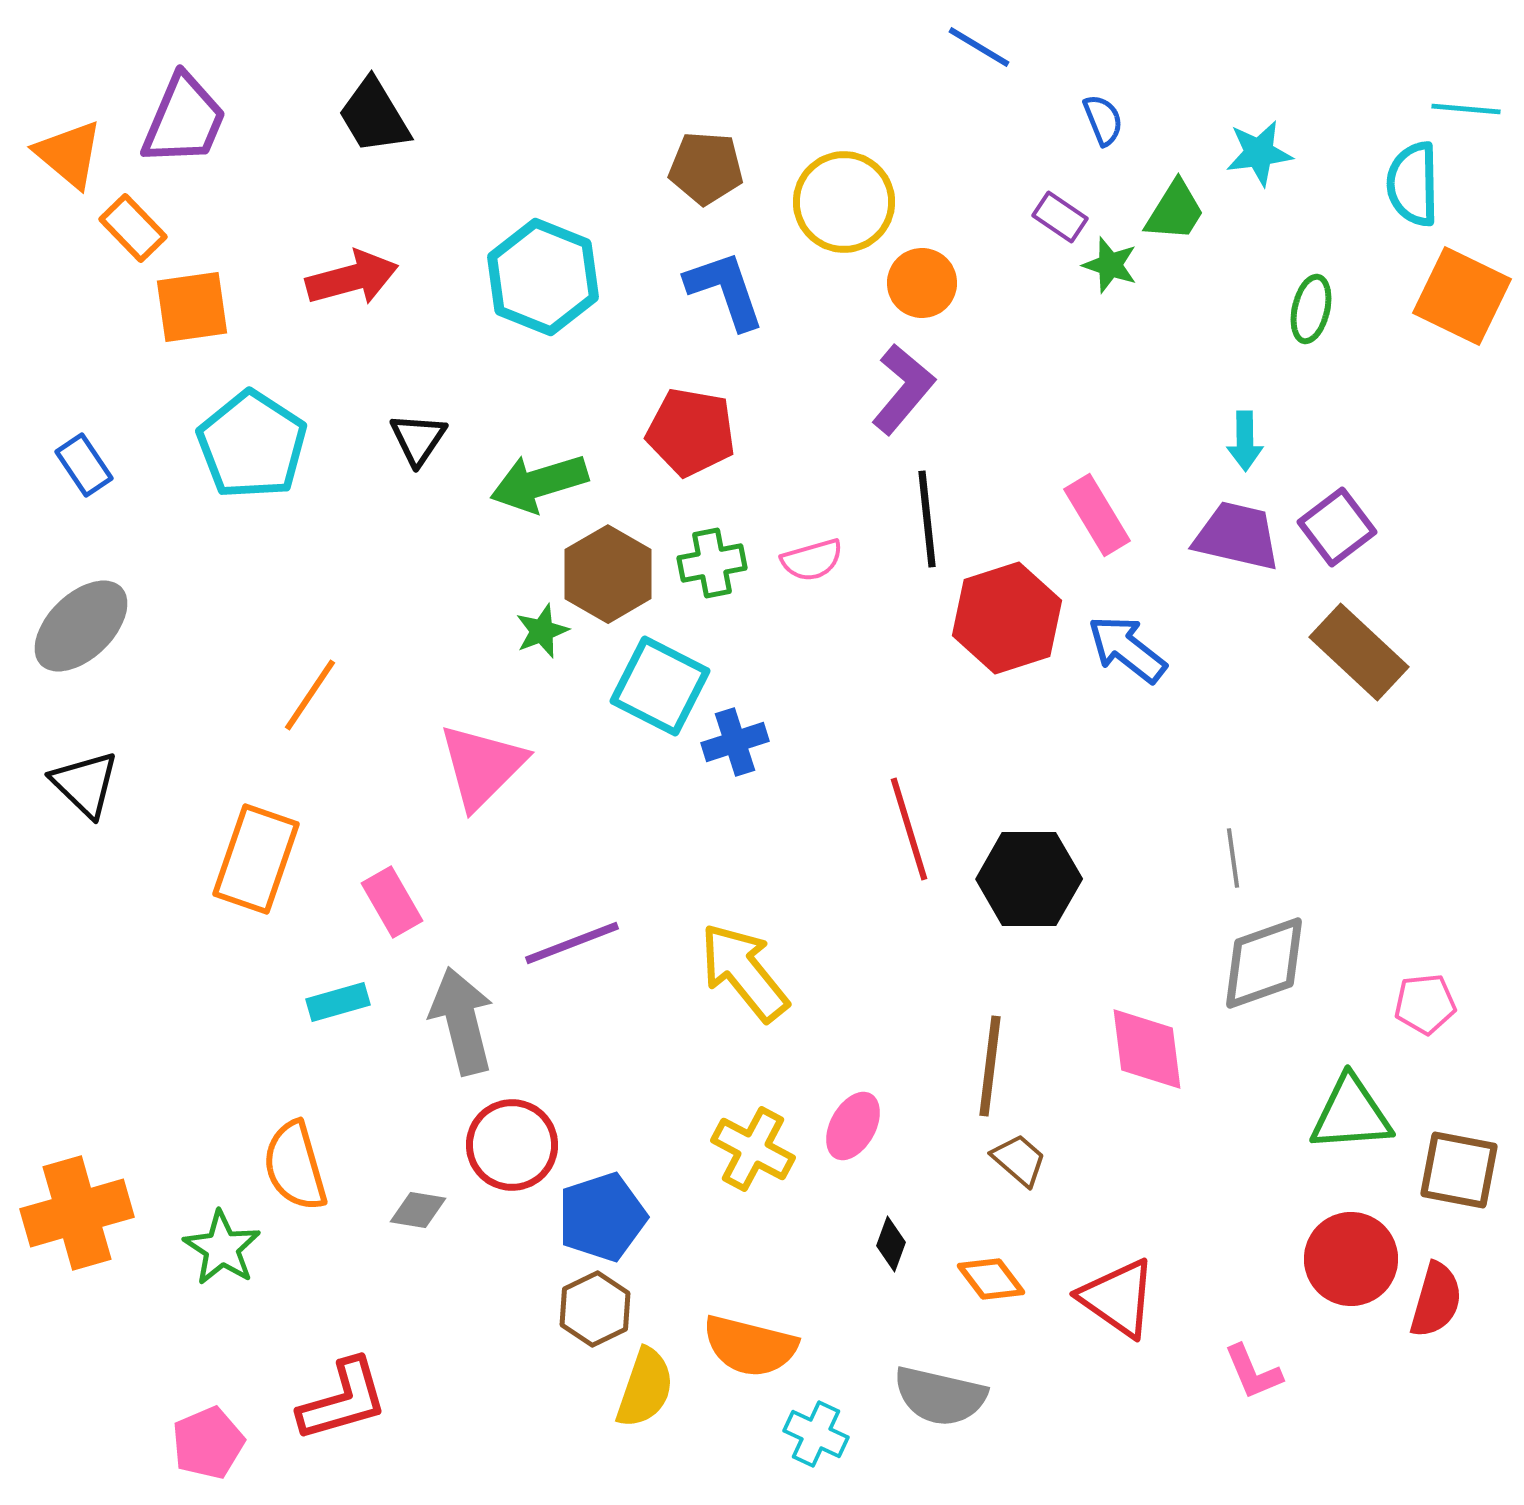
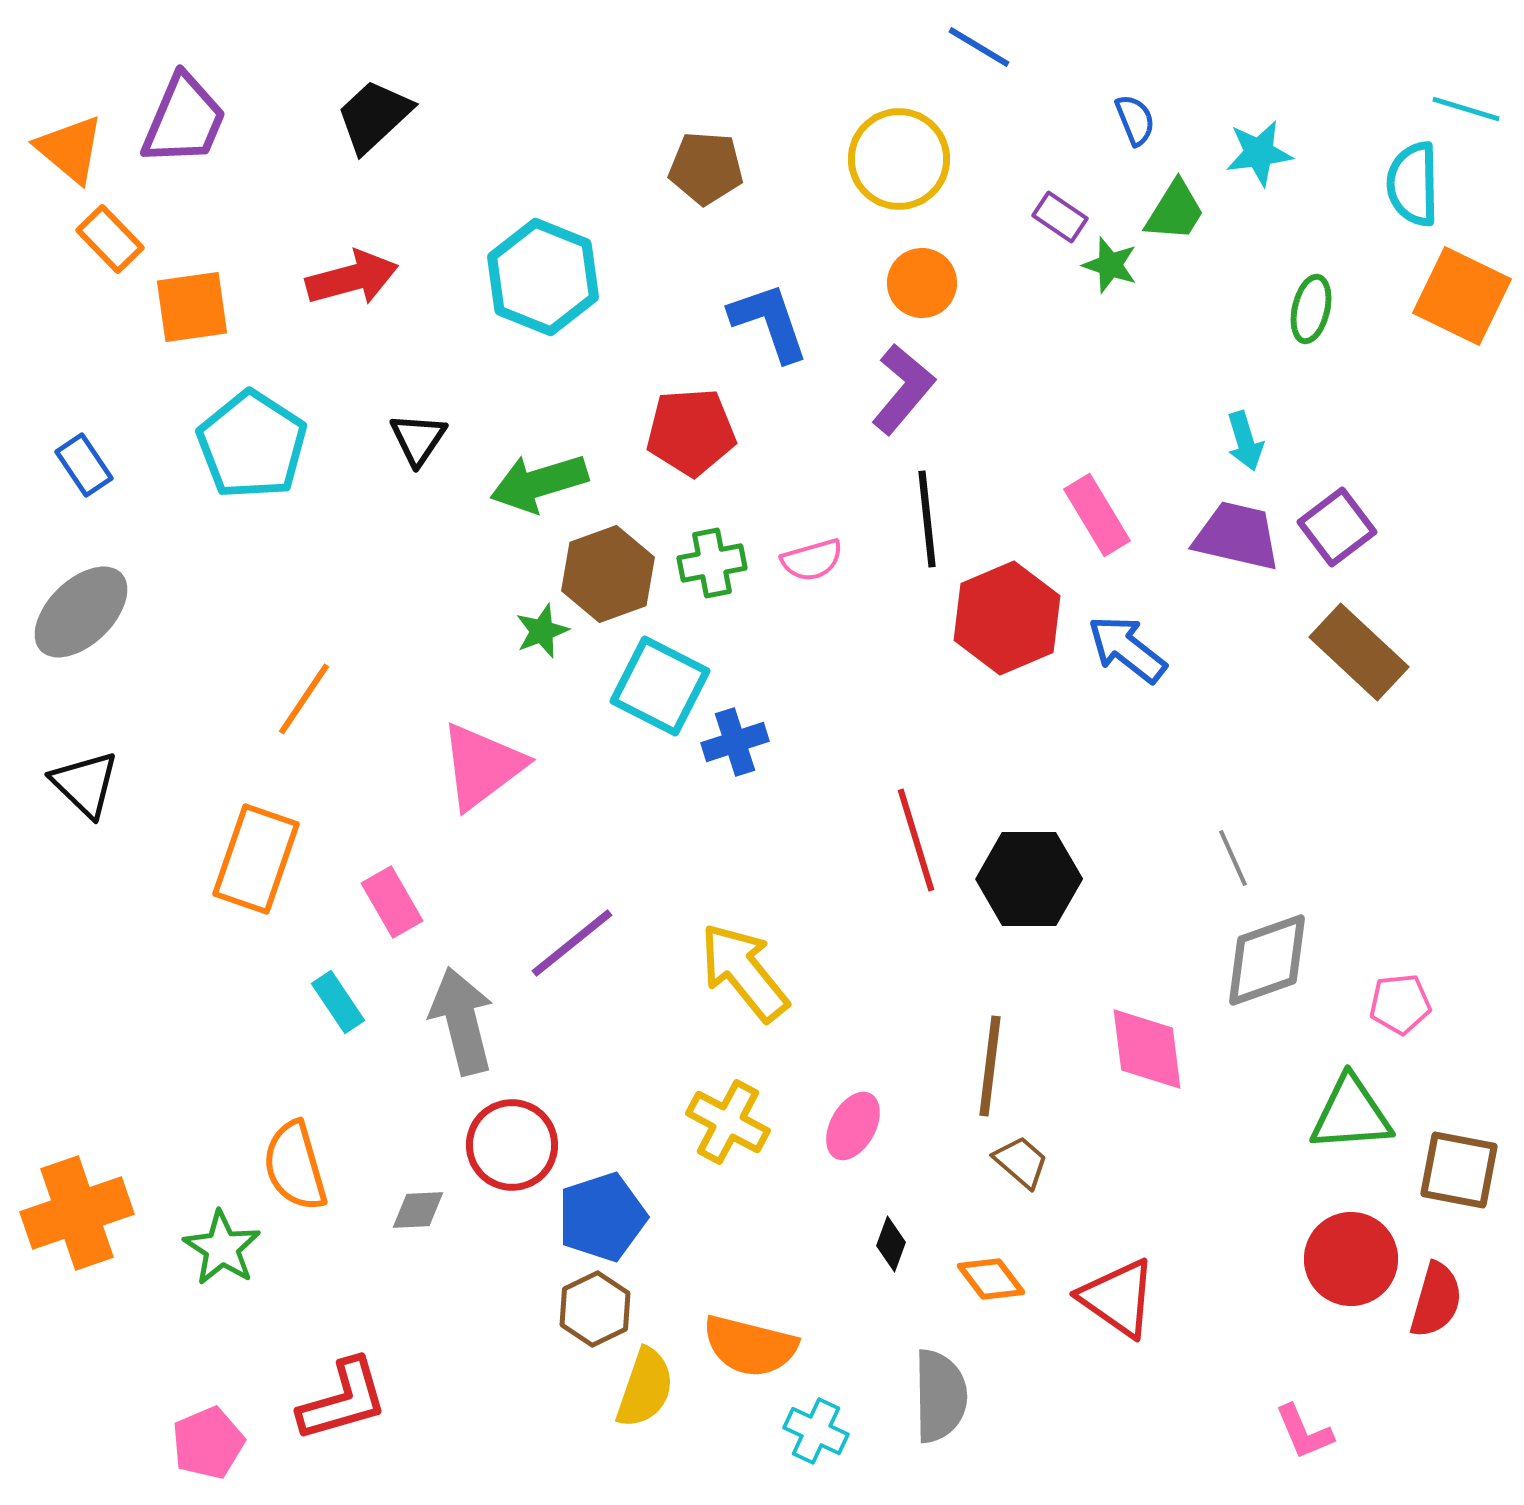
cyan line at (1466, 109): rotated 12 degrees clockwise
black trapezoid at (374, 116): rotated 78 degrees clockwise
blue semicircle at (1103, 120): moved 32 px right
orange triangle at (69, 154): moved 1 px right, 5 px up
yellow circle at (844, 202): moved 55 px right, 43 px up
orange rectangle at (133, 228): moved 23 px left, 11 px down
blue L-shape at (725, 290): moved 44 px right, 32 px down
red pentagon at (691, 432): rotated 14 degrees counterclockwise
cyan arrow at (1245, 441): rotated 16 degrees counterclockwise
brown hexagon at (608, 574): rotated 10 degrees clockwise
red hexagon at (1007, 618): rotated 5 degrees counterclockwise
gray ellipse at (81, 626): moved 14 px up
orange line at (310, 695): moved 6 px left, 4 px down
pink triangle at (482, 766): rotated 8 degrees clockwise
red line at (909, 829): moved 7 px right, 11 px down
gray line at (1233, 858): rotated 16 degrees counterclockwise
purple line at (572, 943): rotated 18 degrees counterclockwise
gray diamond at (1264, 963): moved 3 px right, 3 px up
cyan rectangle at (338, 1002): rotated 72 degrees clockwise
pink pentagon at (1425, 1004): moved 25 px left
yellow cross at (753, 1149): moved 25 px left, 27 px up
brown trapezoid at (1019, 1160): moved 2 px right, 2 px down
gray diamond at (418, 1210): rotated 12 degrees counterclockwise
orange cross at (77, 1213): rotated 3 degrees counterclockwise
pink L-shape at (1253, 1372): moved 51 px right, 60 px down
gray semicircle at (940, 1396): rotated 104 degrees counterclockwise
cyan cross at (816, 1434): moved 3 px up
